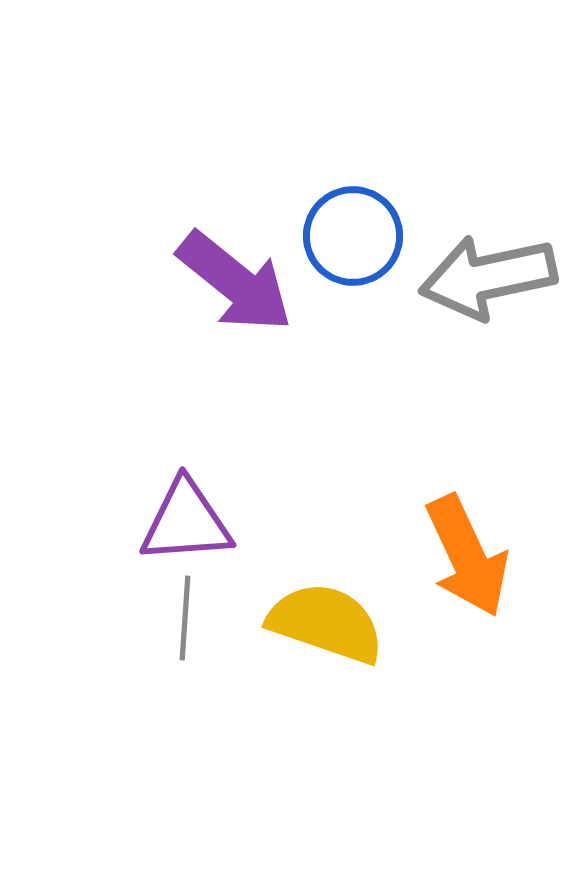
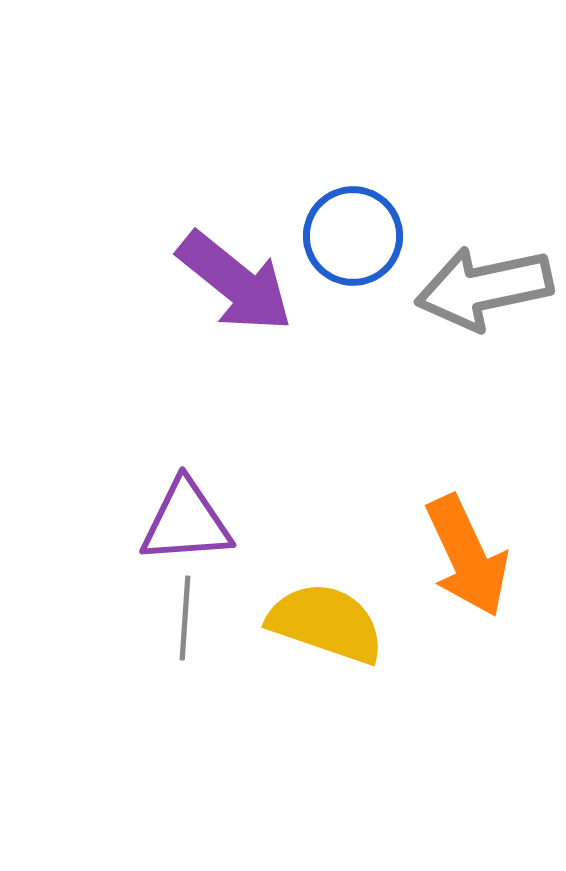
gray arrow: moved 4 px left, 11 px down
